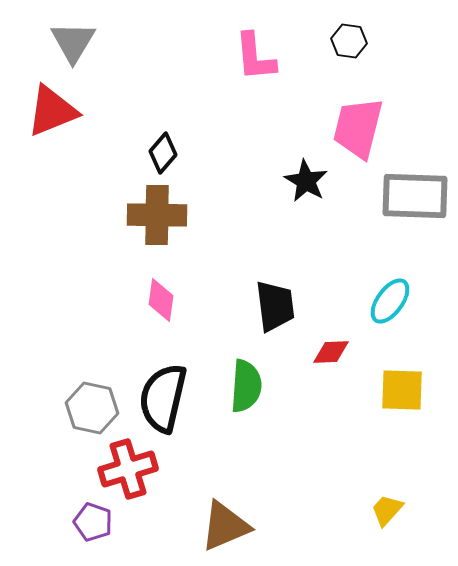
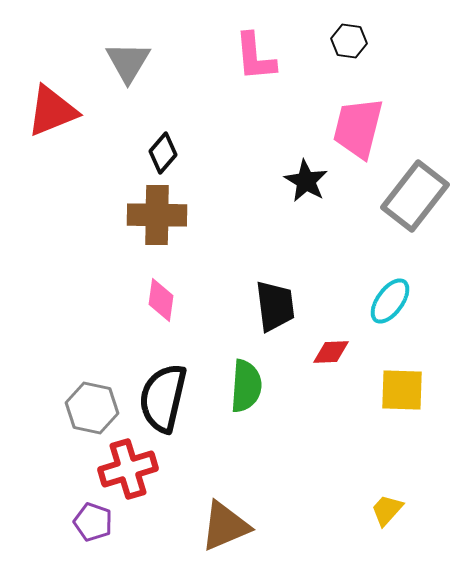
gray triangle: moved 55 px right, 20 px down
gray rectangle: rotated 54 degrees counterclockwise
